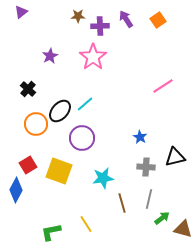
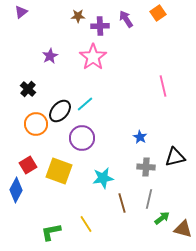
orange square: moved 7 px up
pink line: rotated 70 degrees counterclockwise
